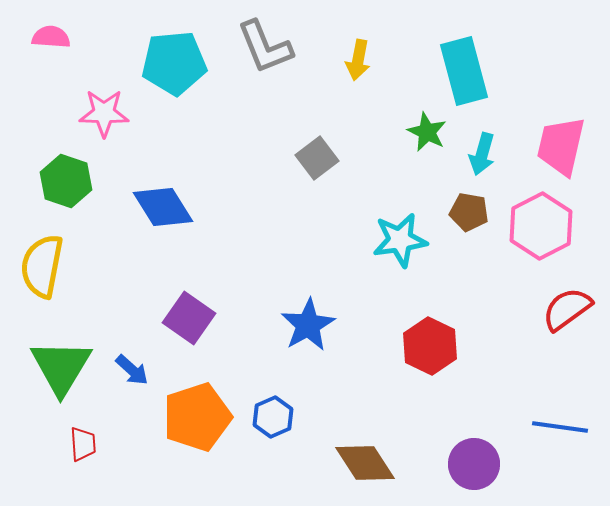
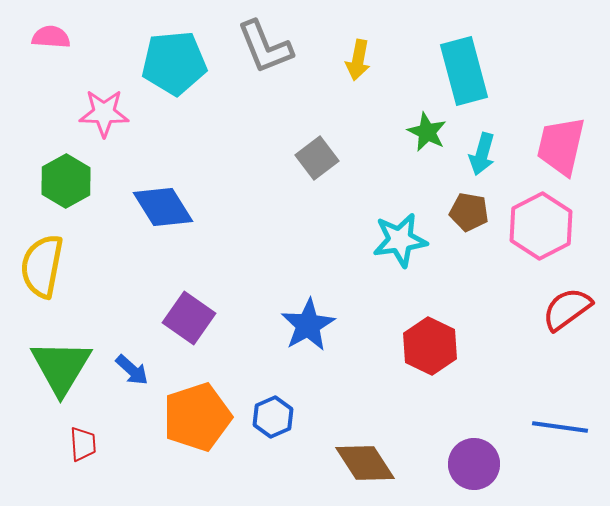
green hexagon: rotated 12 degrees clockwise
